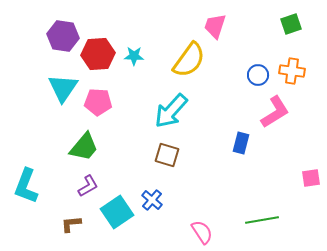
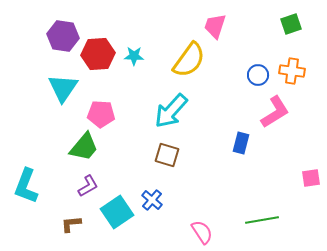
pink pentagon: moved 3 px right, 12 px down
